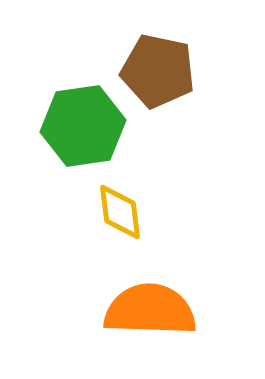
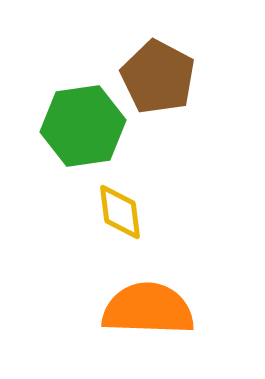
brown pentagon: moved 6 px down; rotated 16 degrees clockwise
orange semicircle: moved 2 px left, 1 px up
